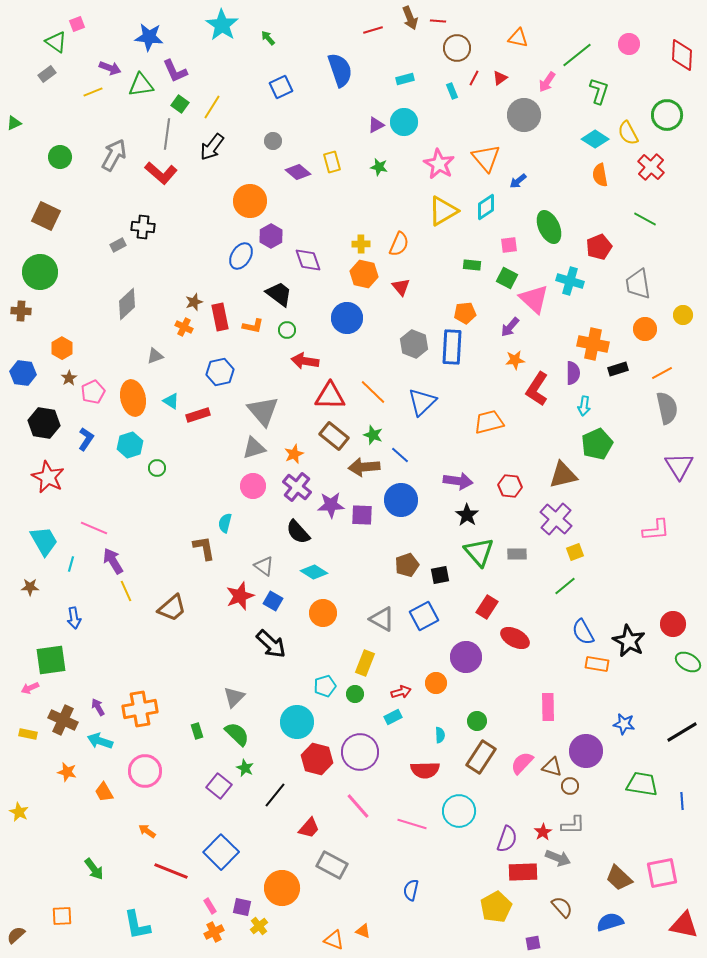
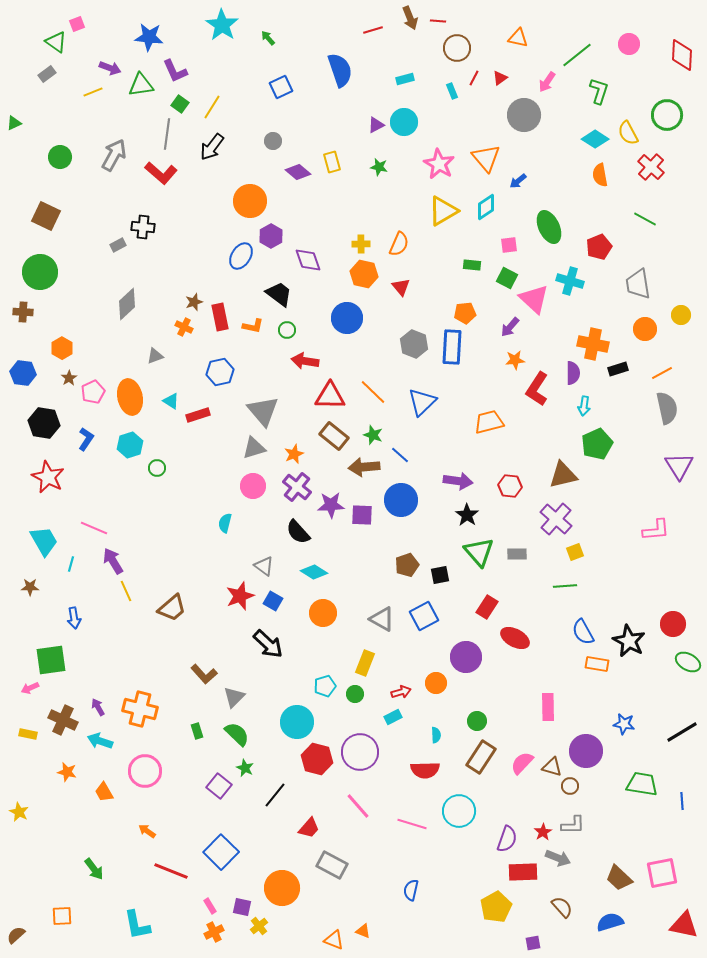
brown cross at (21, 311): moved 2 px right, 1 px down
yellow circle at (683, 315): moved 2 px left
orange ellipse at (133, 398): moved 3 px left, 1 px up
brown L-shape at (204, 548): moved 126 px down; rotated 148 degrees clockwise
green line at (565, 586): rotated 35 degrees clockwise
black arrow at (271, 644): moved 3 px left
orange cross at (140, 709): rotated 24 degrees clockwise
cyan semicircle at (440, 735): moved 4 px left
